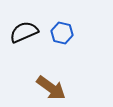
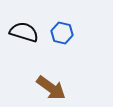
black semicircle: rotated 40 degrees clockwise
